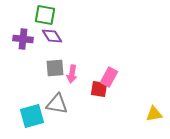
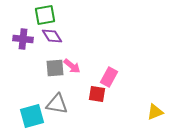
green square: rotated 20 degrees counterclockwise
pink arrow: moved 8 px up; rotated 60 degrees counterclockwise
red square: moved 2 px left, 5 px down
yellow triangle: moved 1 px right, 2 px up; rotated 12 degrees counterclockwise
